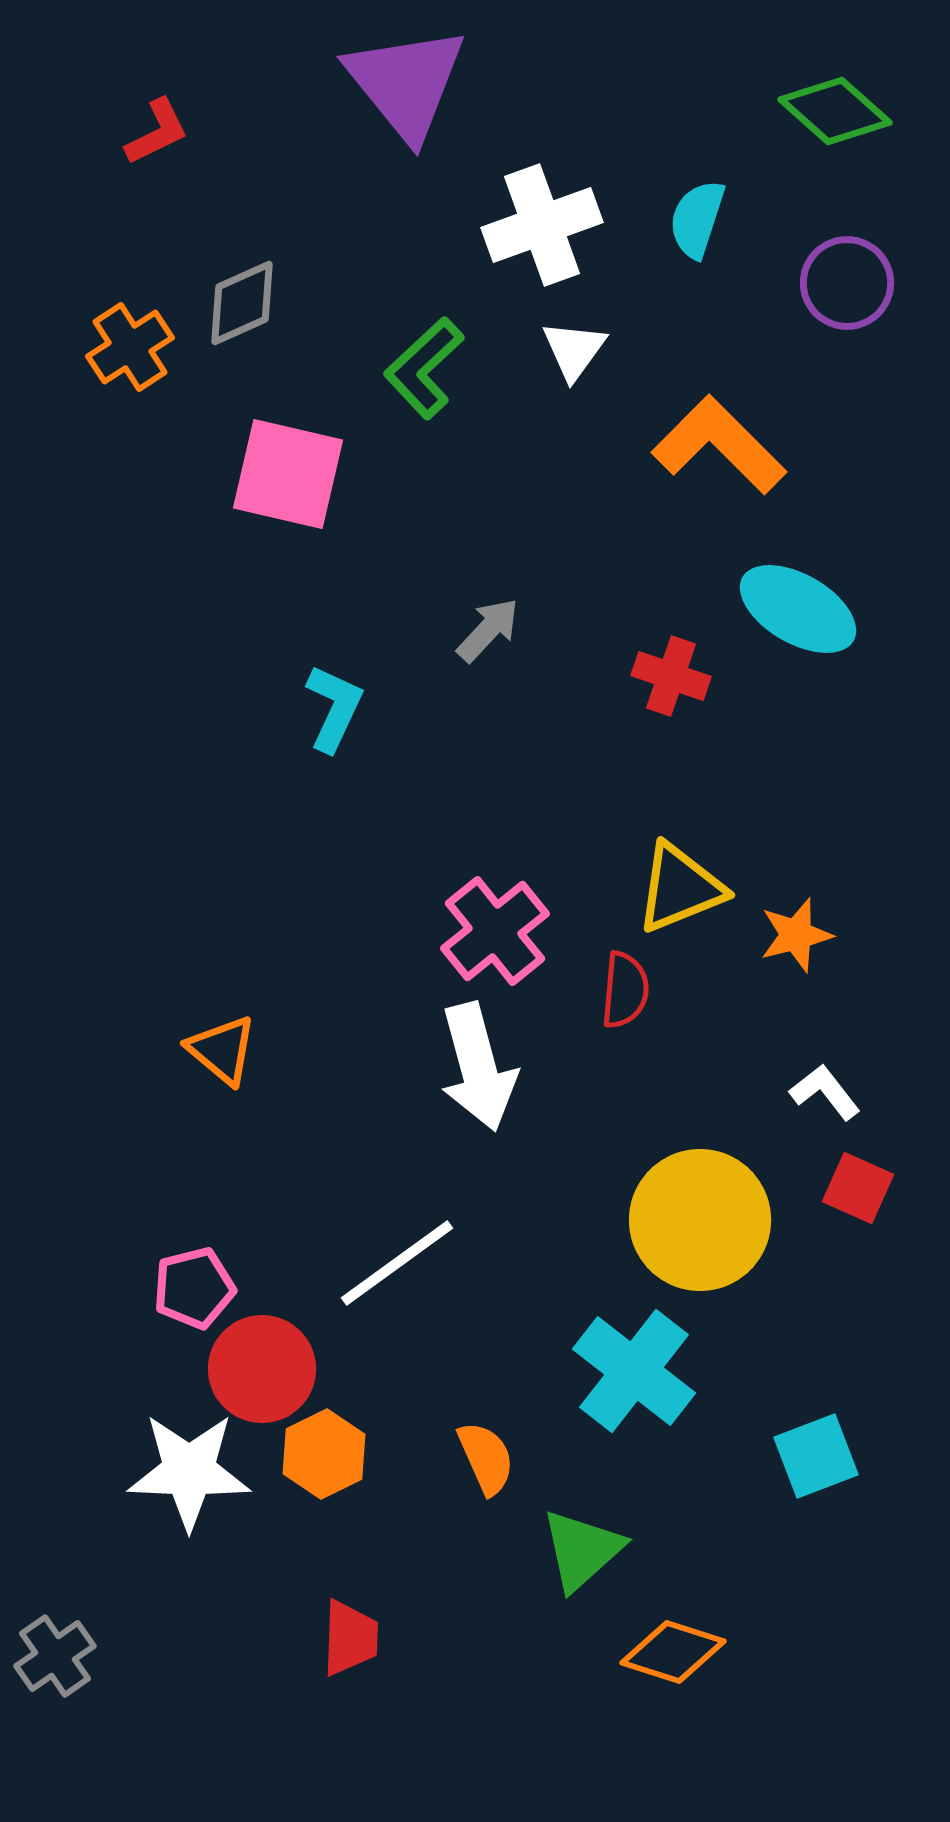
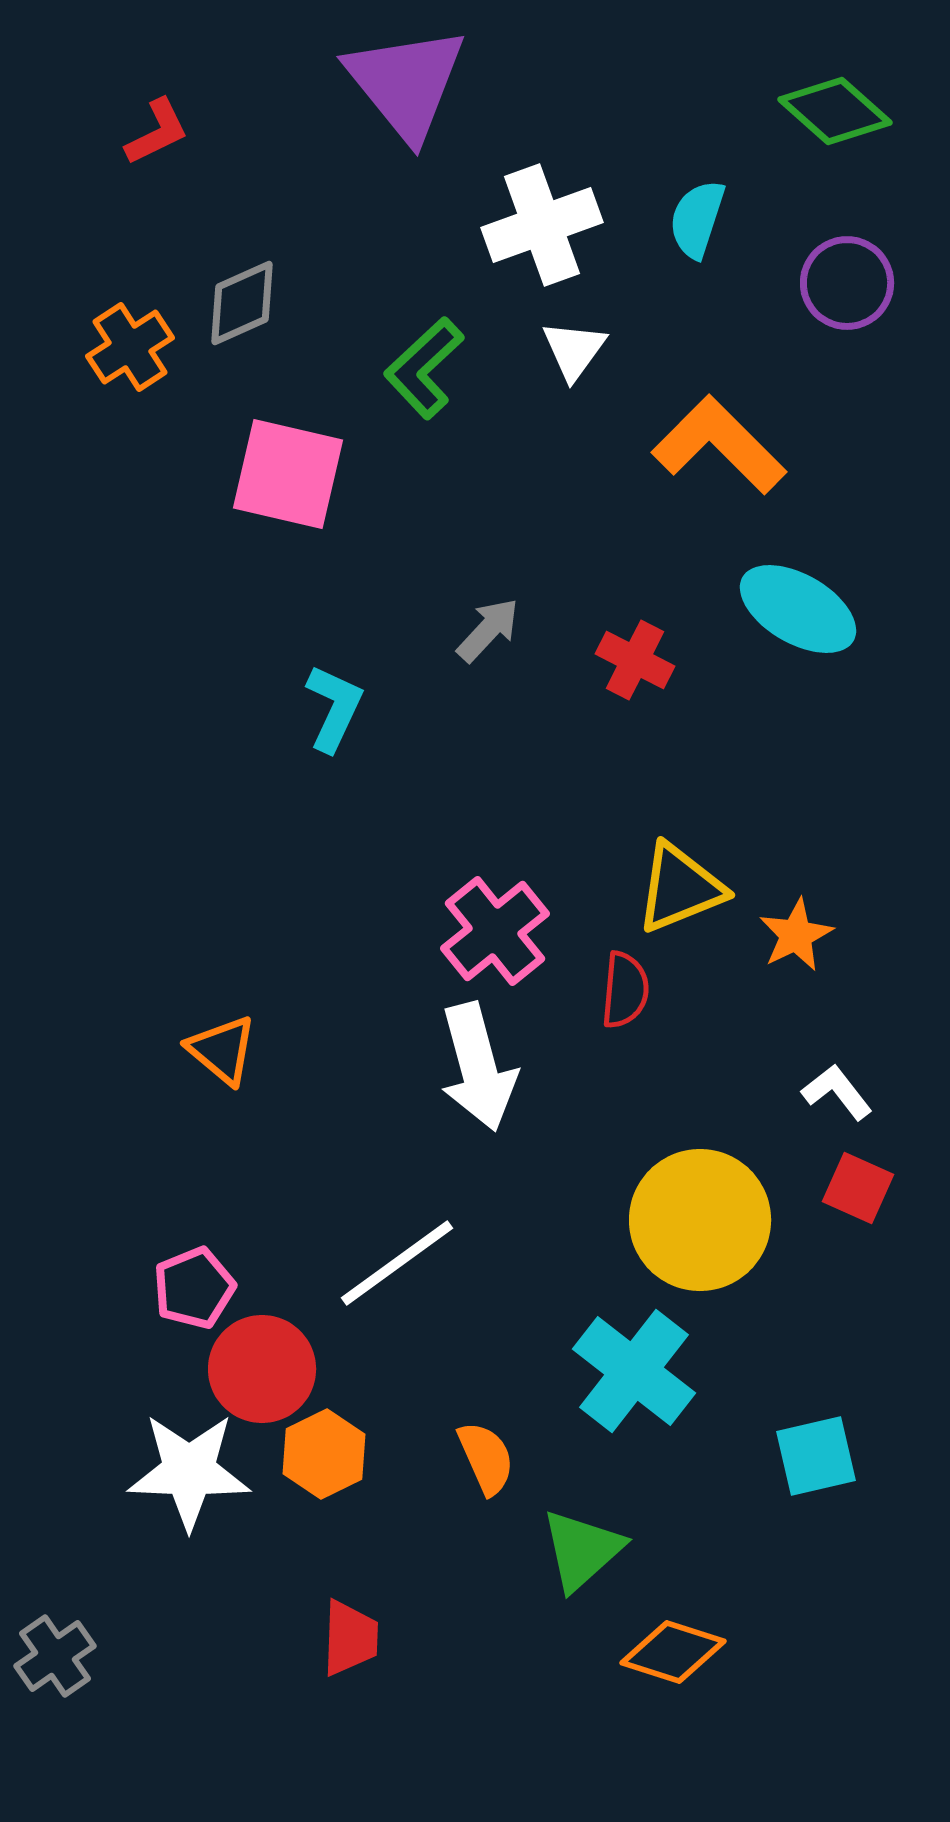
red cross: moved 36 px left, 16 px up; rotated 8 degrees clockwise
orange star: rotated 12 degrees counterclockwise
white L-shape: moved 12 px right
pink pentagon: rotated 8 degrees counterclockwise
cyan square: rotated 8 degrees clockwise
